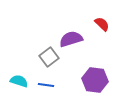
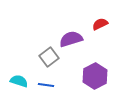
red semicircle: moved 2 px left; rotated 70 degrees counterclockwise
purple hexagon: moved 4 px up; rotated 25 degrees clockwise
